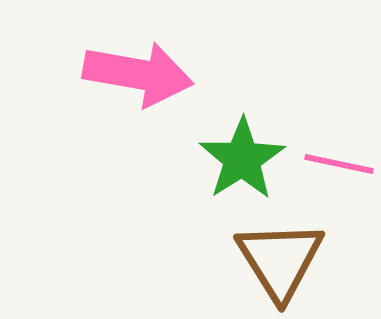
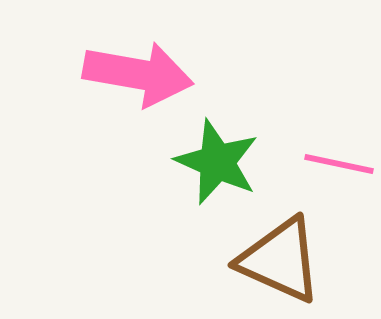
green star: moved 25 px left, 3 px down; rotated 16 degrees counterclockwise
brown triangle: rotated 34 degrees counterclockwise
